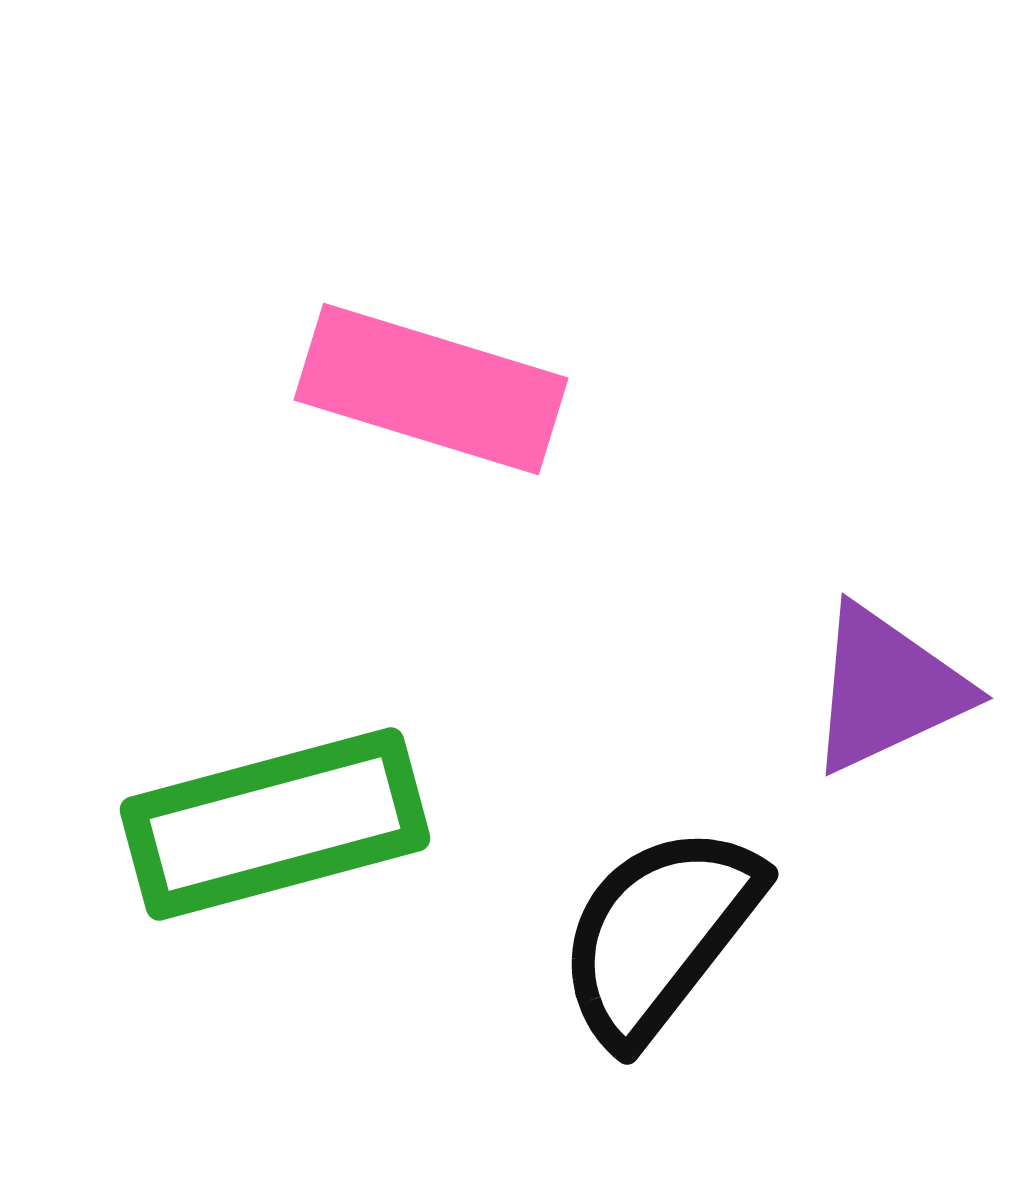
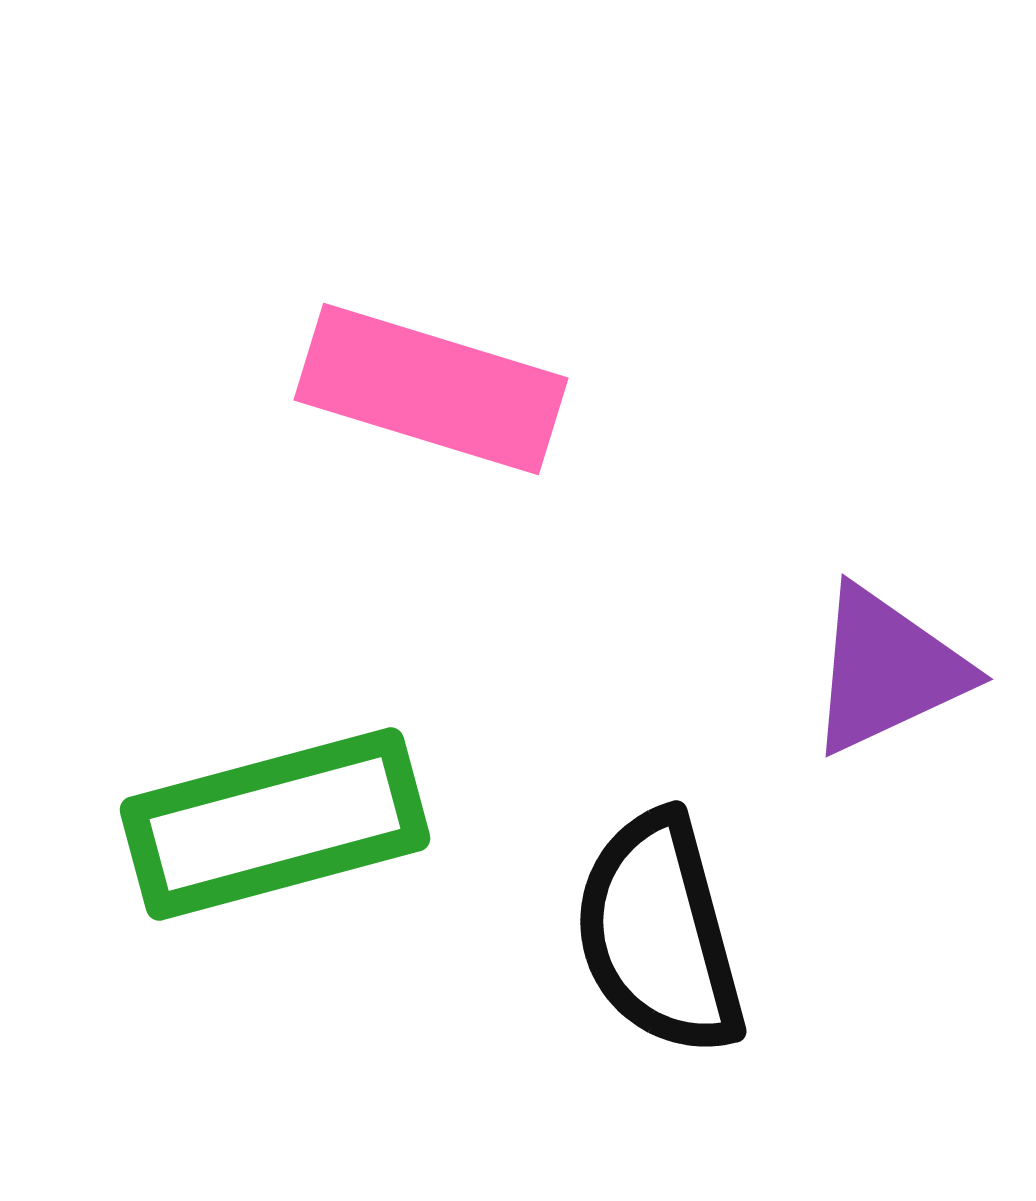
purple triangle: moved 19 px up
black semicircle: rotated 53 degrees counterclockwise
